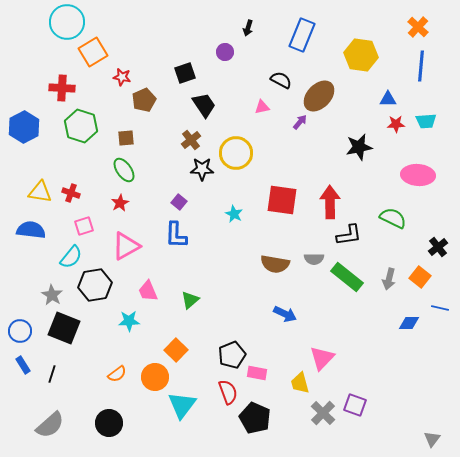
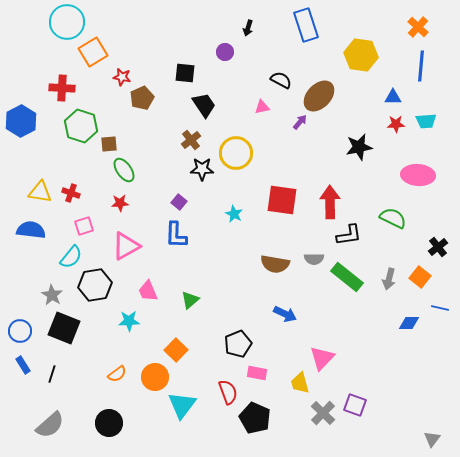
blue rectangle at (302, 35): moved 4 px right, 10 px up; rotated 40 degrees counterclockwise
black square at (185, 73): rotated 25 degrees clockwise
blue triangle at (388, 99): moved 5 px right, 2 px up
brown pentagon at (144, 100): moved 2 px left, 2 px up
blue hexagon at (24, 127): moved 3 px left, 6 px up
brown square at (126, 138): moved 17 px left, 6 px down
red star at (120, 203): rotated 24 degrees clockwise
black pentagon at (232, 355): moved 6 px right, 11 px up
